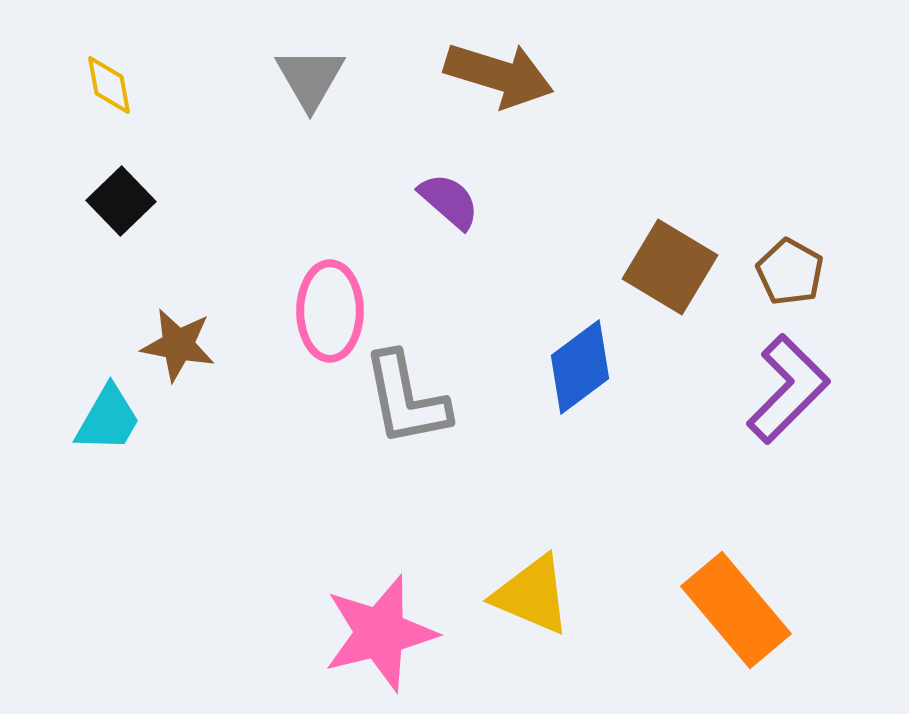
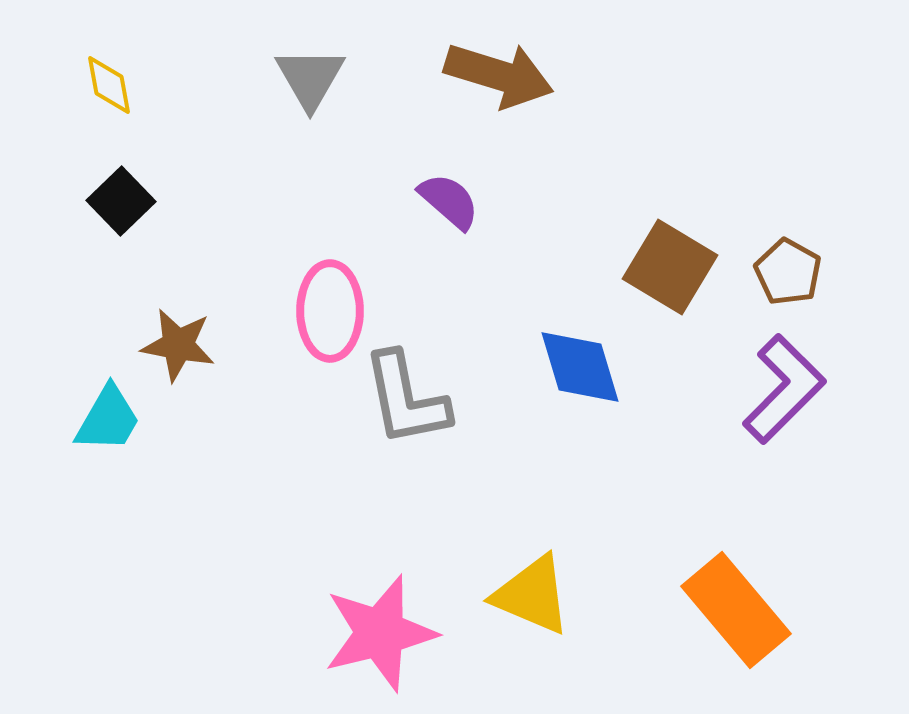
brown pentagon: moved 2 px left
blue diamond: rotated 70 degrees counterclockwise
purple L-shape: moved 4 px left
